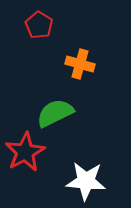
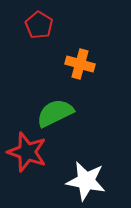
red star: moved 2 px right; rotated 24 degrees counterclockwise
white star: rotated 6 degrees clockwise
